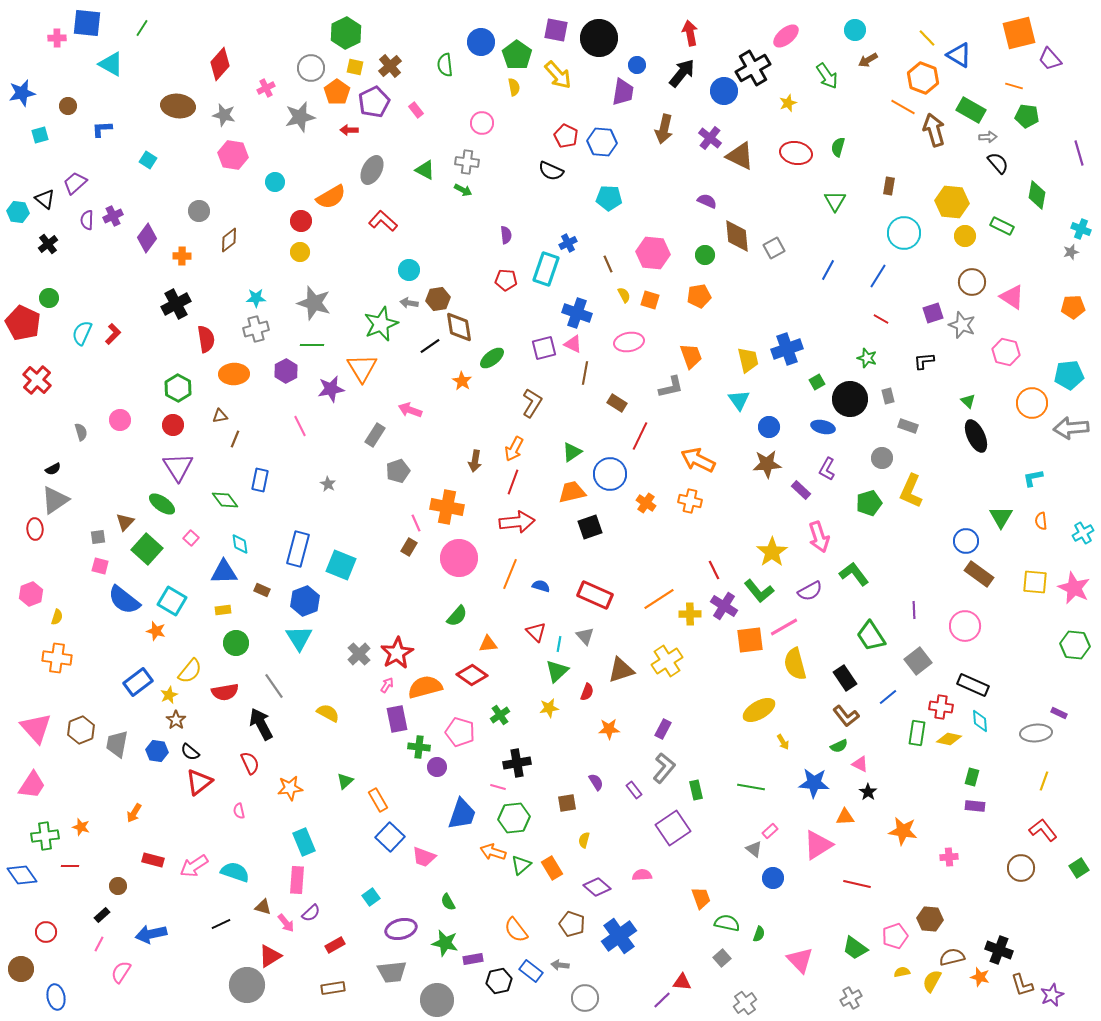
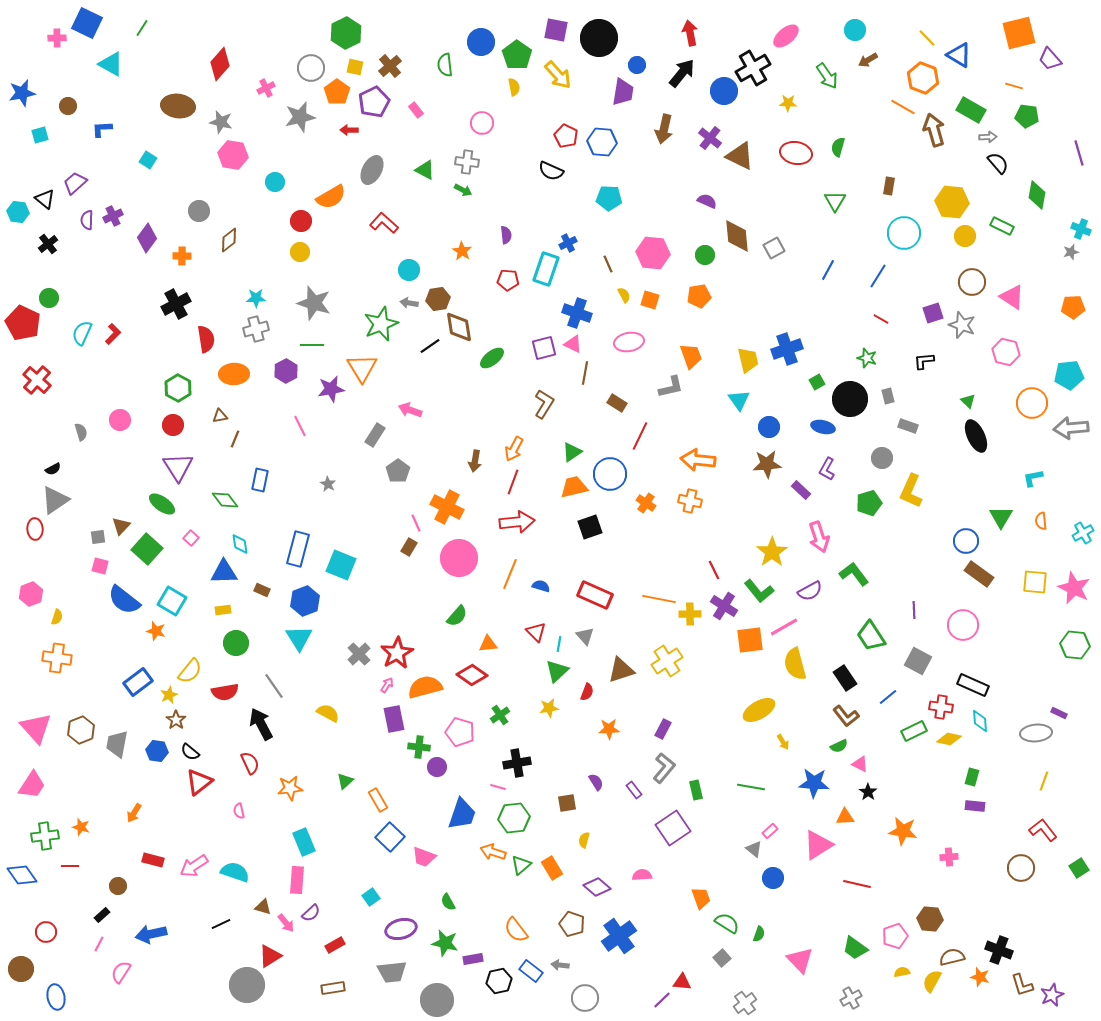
blue square at (87, 23): rotated 20 degrees clockwise
yellow star at (788, 103): rotated 24 degrees clockwise
gray star at (224, 115): moved 3 px left, 7 px down
red L-shape at (383, 221): moved 1 px right, 2 px down
red pentagon at (506, 280): moved 2 px right
orange star at (462, 381): moved 130 px up
brown L-shape at (532, 403): moved 12 px right, 1 px down
orange arrow at (698, 460): rotated 20 degrees counterclockwise
gray pentagon at (398, 471): rotated 15 degrees counterclockwise
orange trapezoid at (572, 492): moved 2 px right, 5 px up
orange cross at (447, 507): rotated 16 degrees clockwise
brown triangle at (125, 522): moved 4 px left, 4 px down
orange line at (659, 599): rotated 44 degrees clockwise
pink circle at (965, 626): moved 2 px left, 1 px up
gray square at (918, 661): rotated 24 degrees counterclockwise
purple rectangle at (397, 719): moved 3 px left
green rectangle at (917, 733): moved 3 px left, 2 px up; rotated 55 degrees clockwise
green semicircle at (727, 923): rotated 20 degrees clockwise
